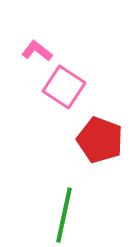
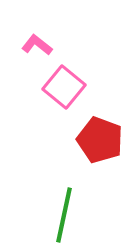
pink L-shape: moved 6 px up
pink square: rotated 6 degrees clockwise
